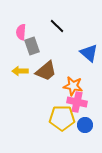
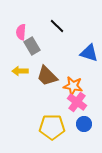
gray rectangle: rotated 12 degrees counterclockwise
blue triangle: rotated 24 degrees counterclockwise
brown trapezoid: moved 1 px right, 5 px down; rotated 85 degrees clockwise
pink cross: rotated 24 degrees clockwise
yellow pentagon: moved 10 px left, 9 px down
blue circle: moved 1 px left, 1 px up
